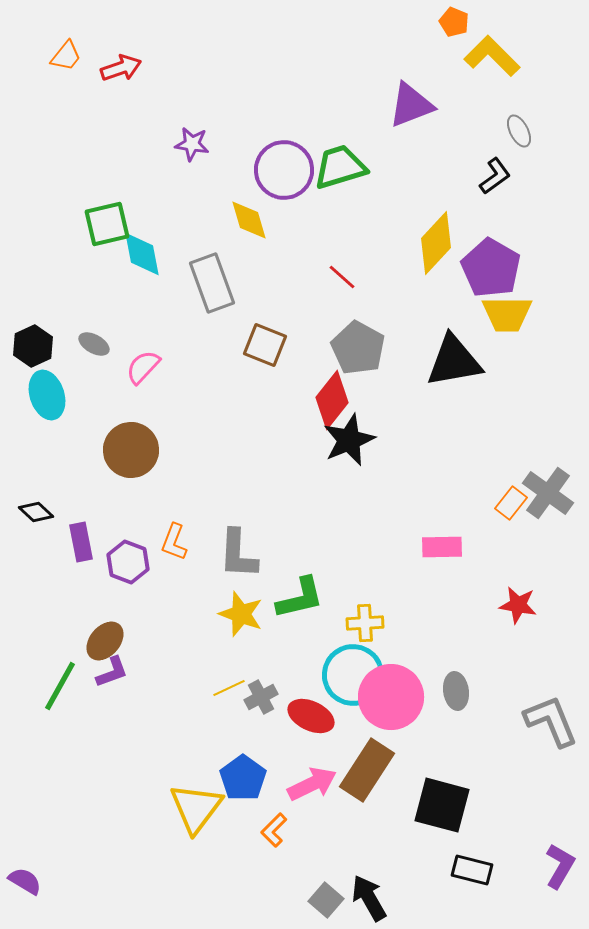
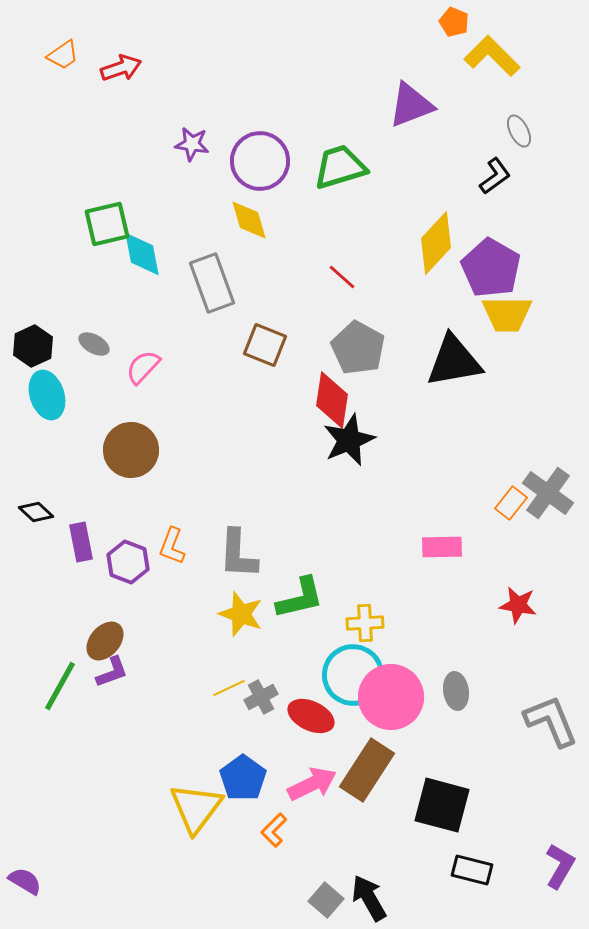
orange trapezoid at (66, 56): moved 3 px left, 1 px up; rotated 16 degrees clockwise
purple circle at (284, 170): moved 24 px left, 9 px up
red diamond at (332, 400): rotated 30 degrees counterclockwise
orange L-shape at (174, 542): moved 2 px left, 4 px down
